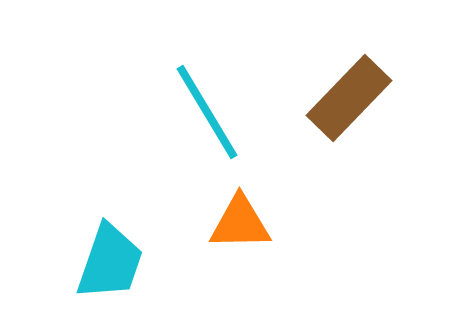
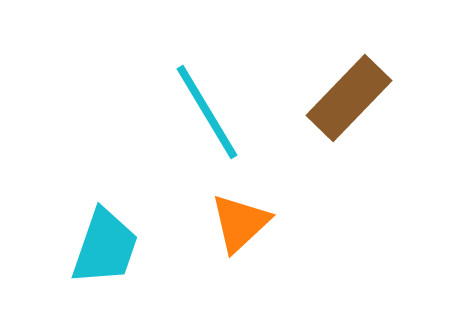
orange triangle: rotated 42 degrees counterclockwise
cyan trapezoid: moved 5 px left, 15 px up
